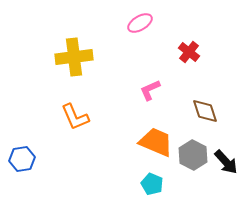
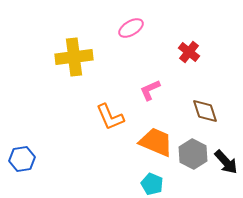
pink ellipse: moved 9 px left, 5 px down
orange L-shape: moved 35 px right
gray hexagon: moved 1 px up
